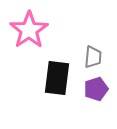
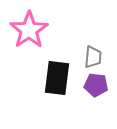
purple pentagon: moved 4 px up; rotated 25 degrees clockwise
